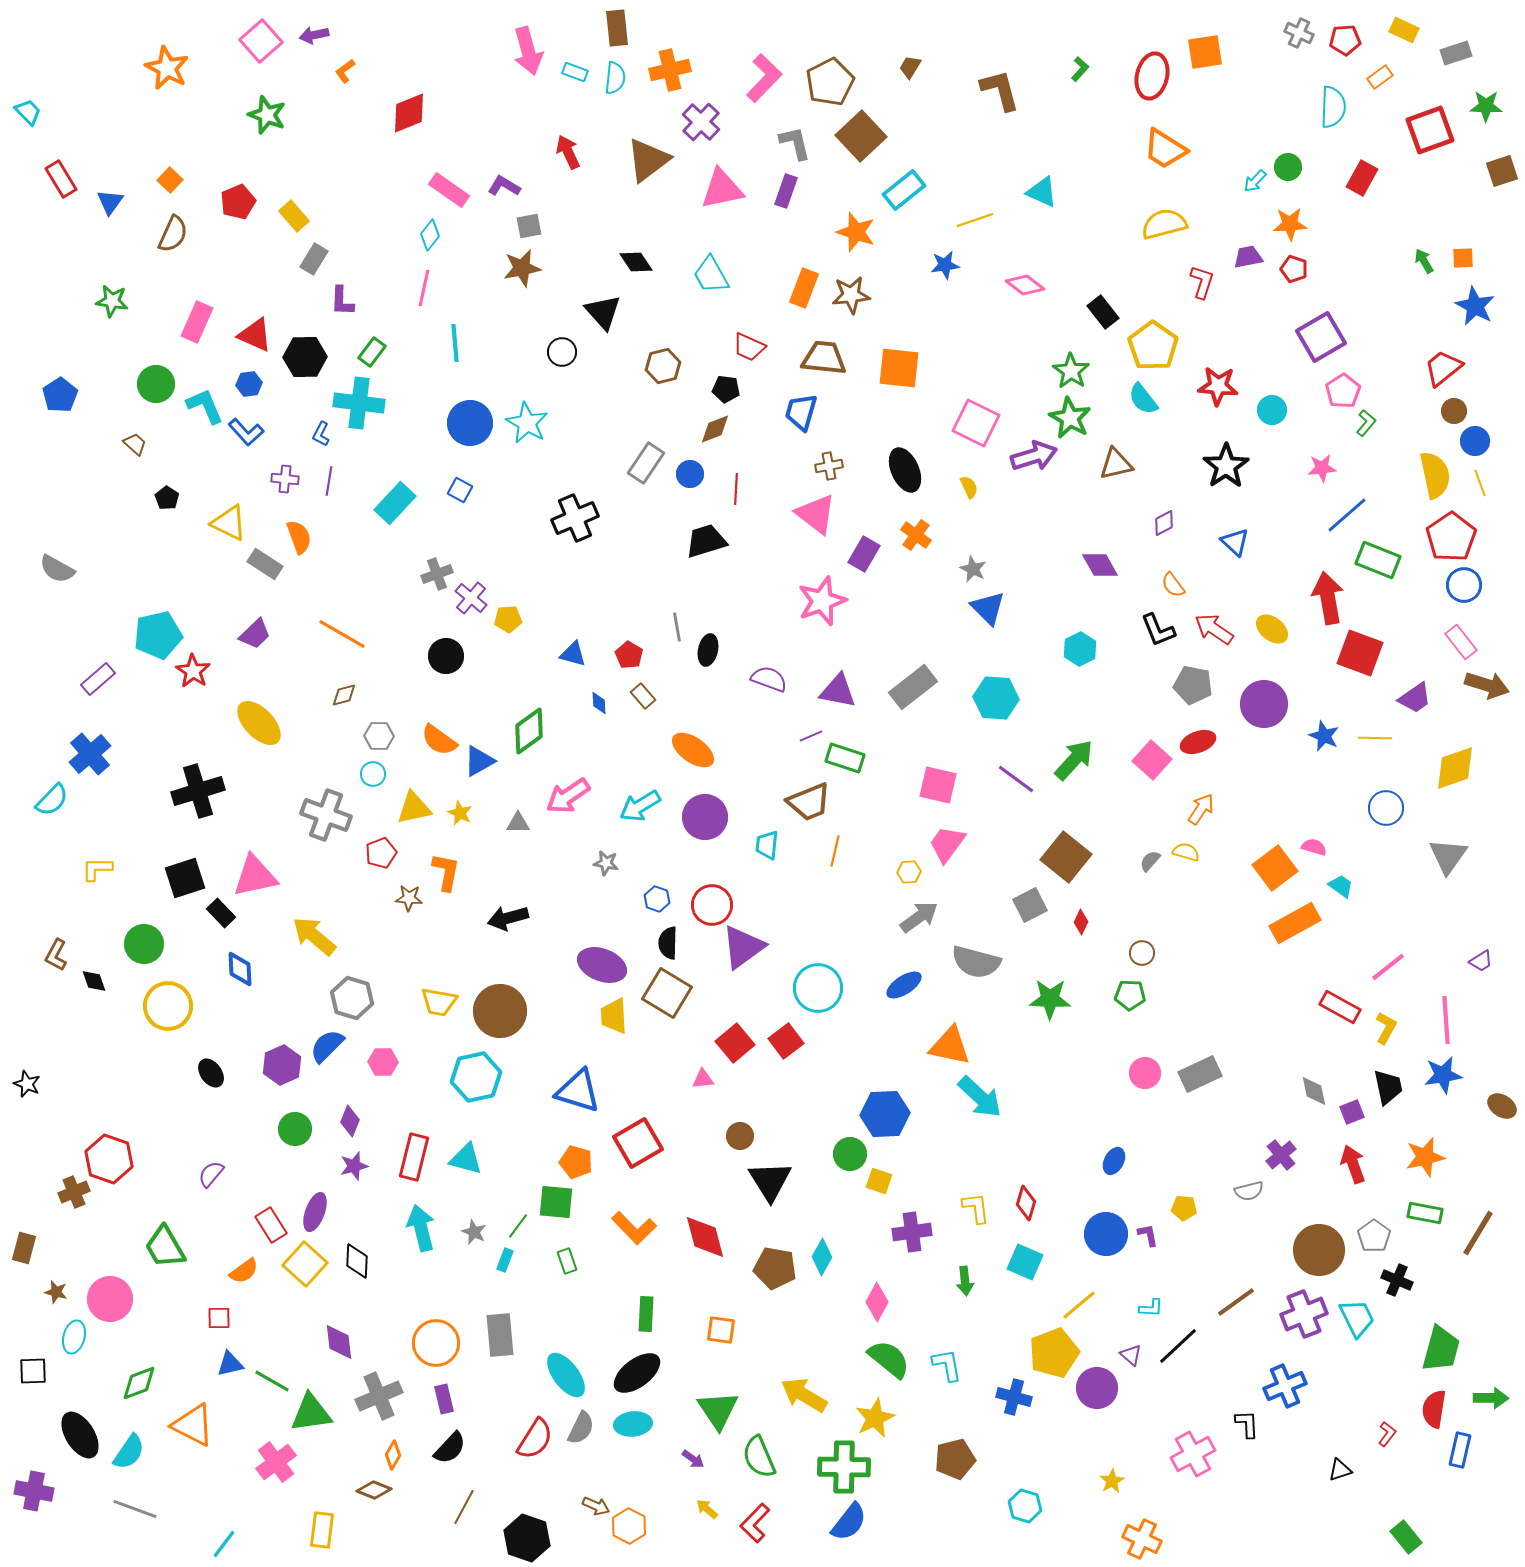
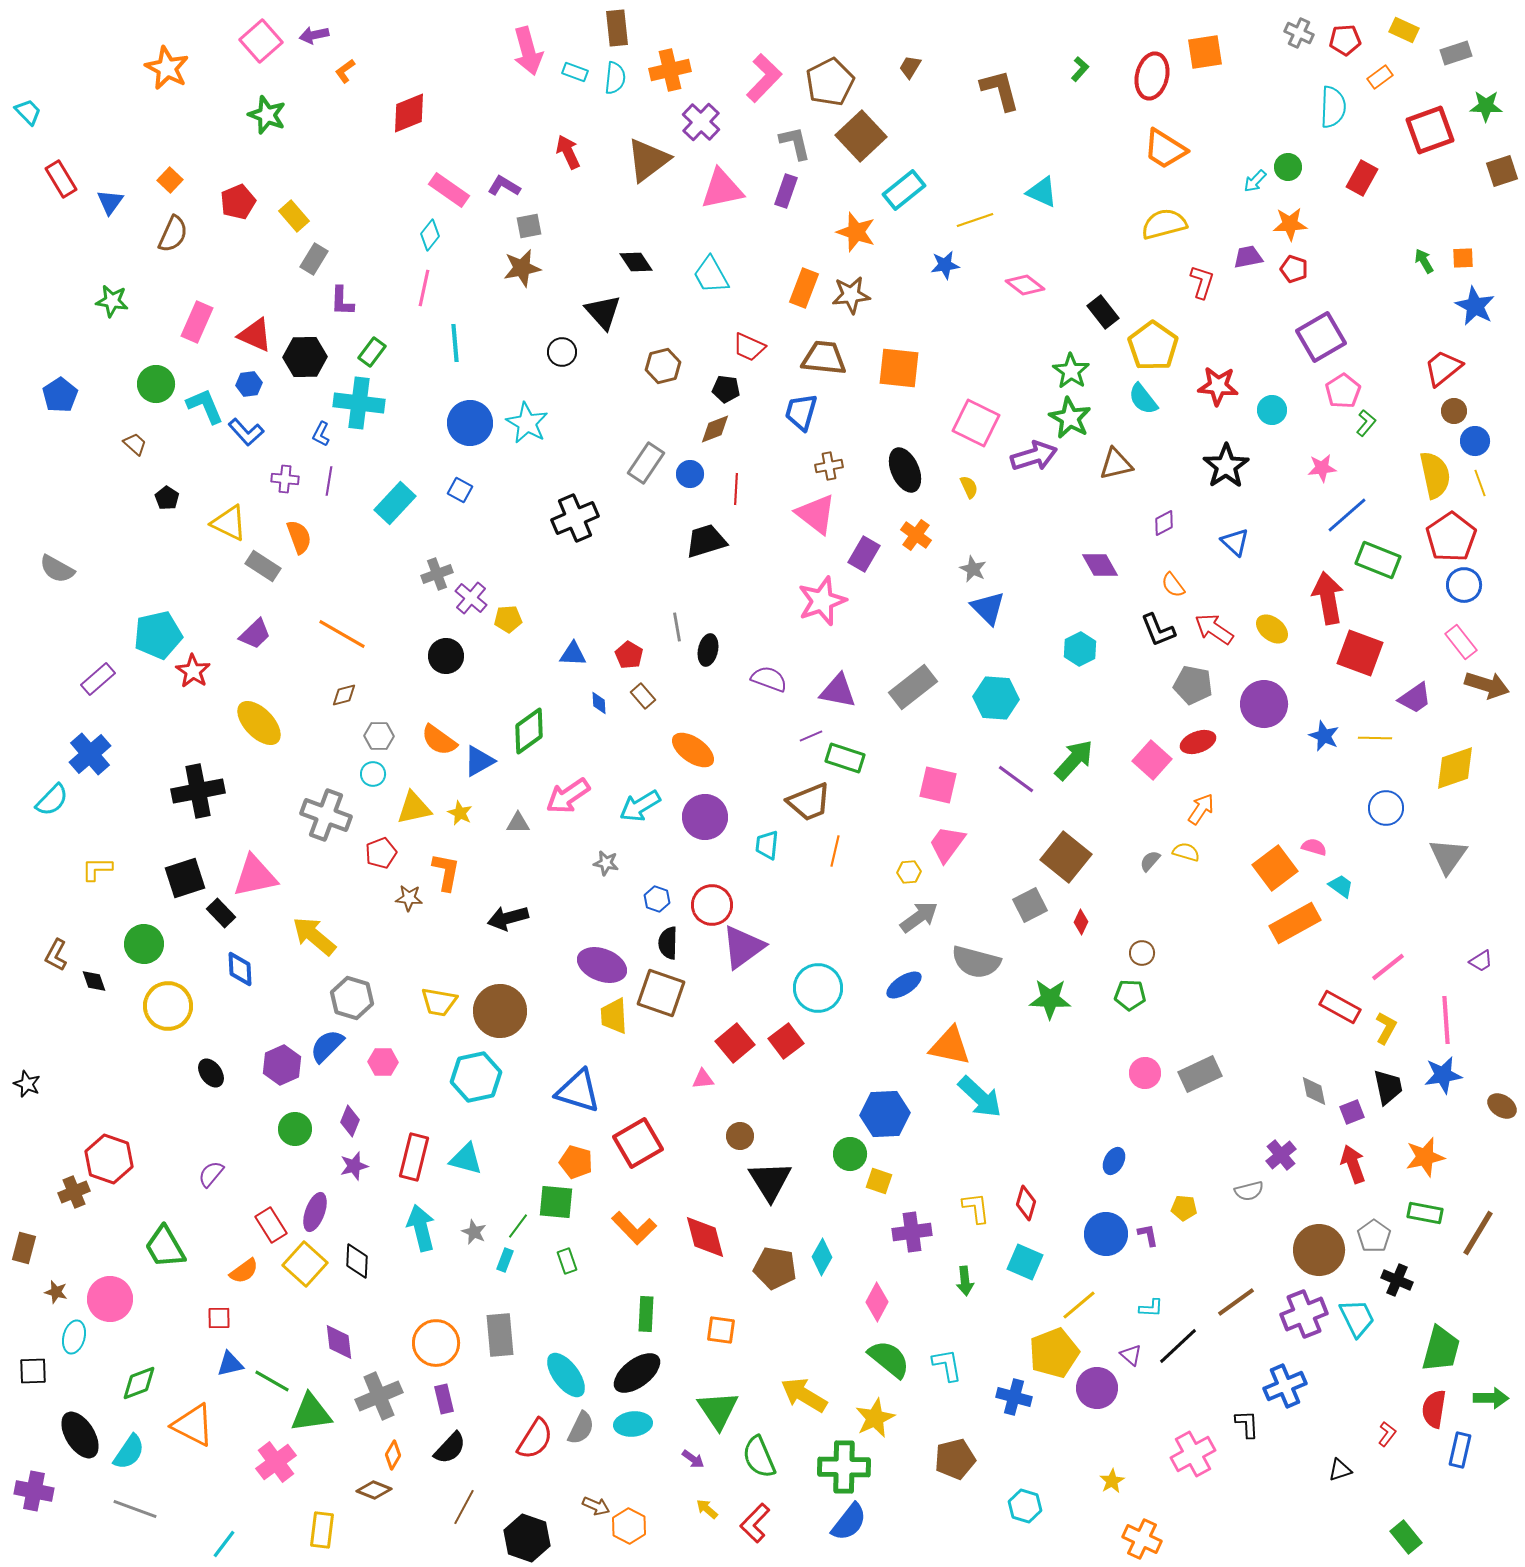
gray rectangle at (265, 564): moved 2 px left, 2 px down
blue triangle at (573, 654): rotated 12 degrees counterclockwise
black cross at (198, 791): rotated 6 degrees clockwise
brown square at (667, 993): moved 6 px left; rotated 12 degrees counterclockwise
